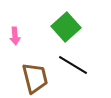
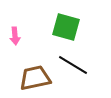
green square: rotated 32 degrees counterclockwise
brown trapezoid: rotated 88 degrees counterclockwise
